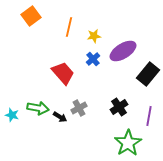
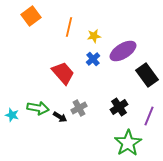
black rectangle: moved 1 px left, 1 px down; rotated 75 degrees counterclockwise
purple line: rotated 12 degrees clockwise
